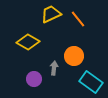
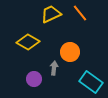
orange line: moved 2 px right, 6 px up
orange circle: moved 4 px left, 4 px up
